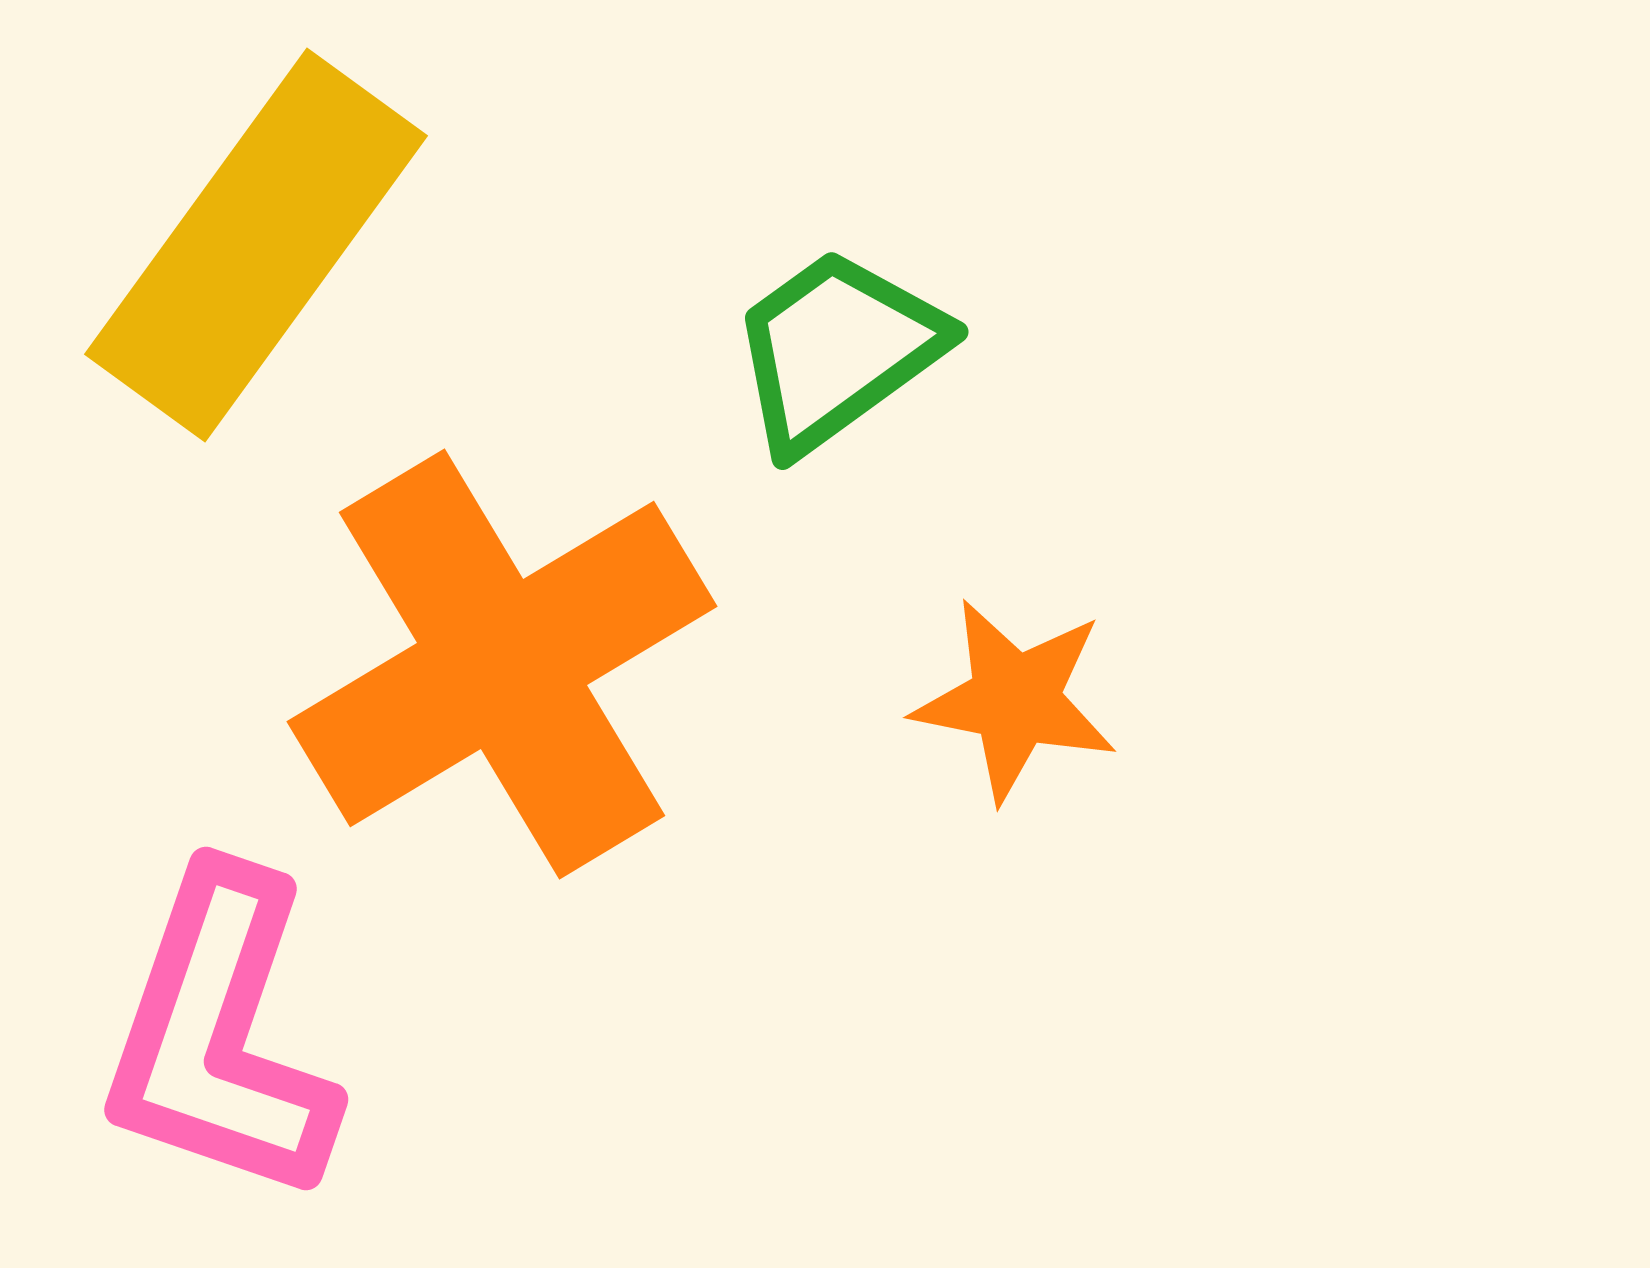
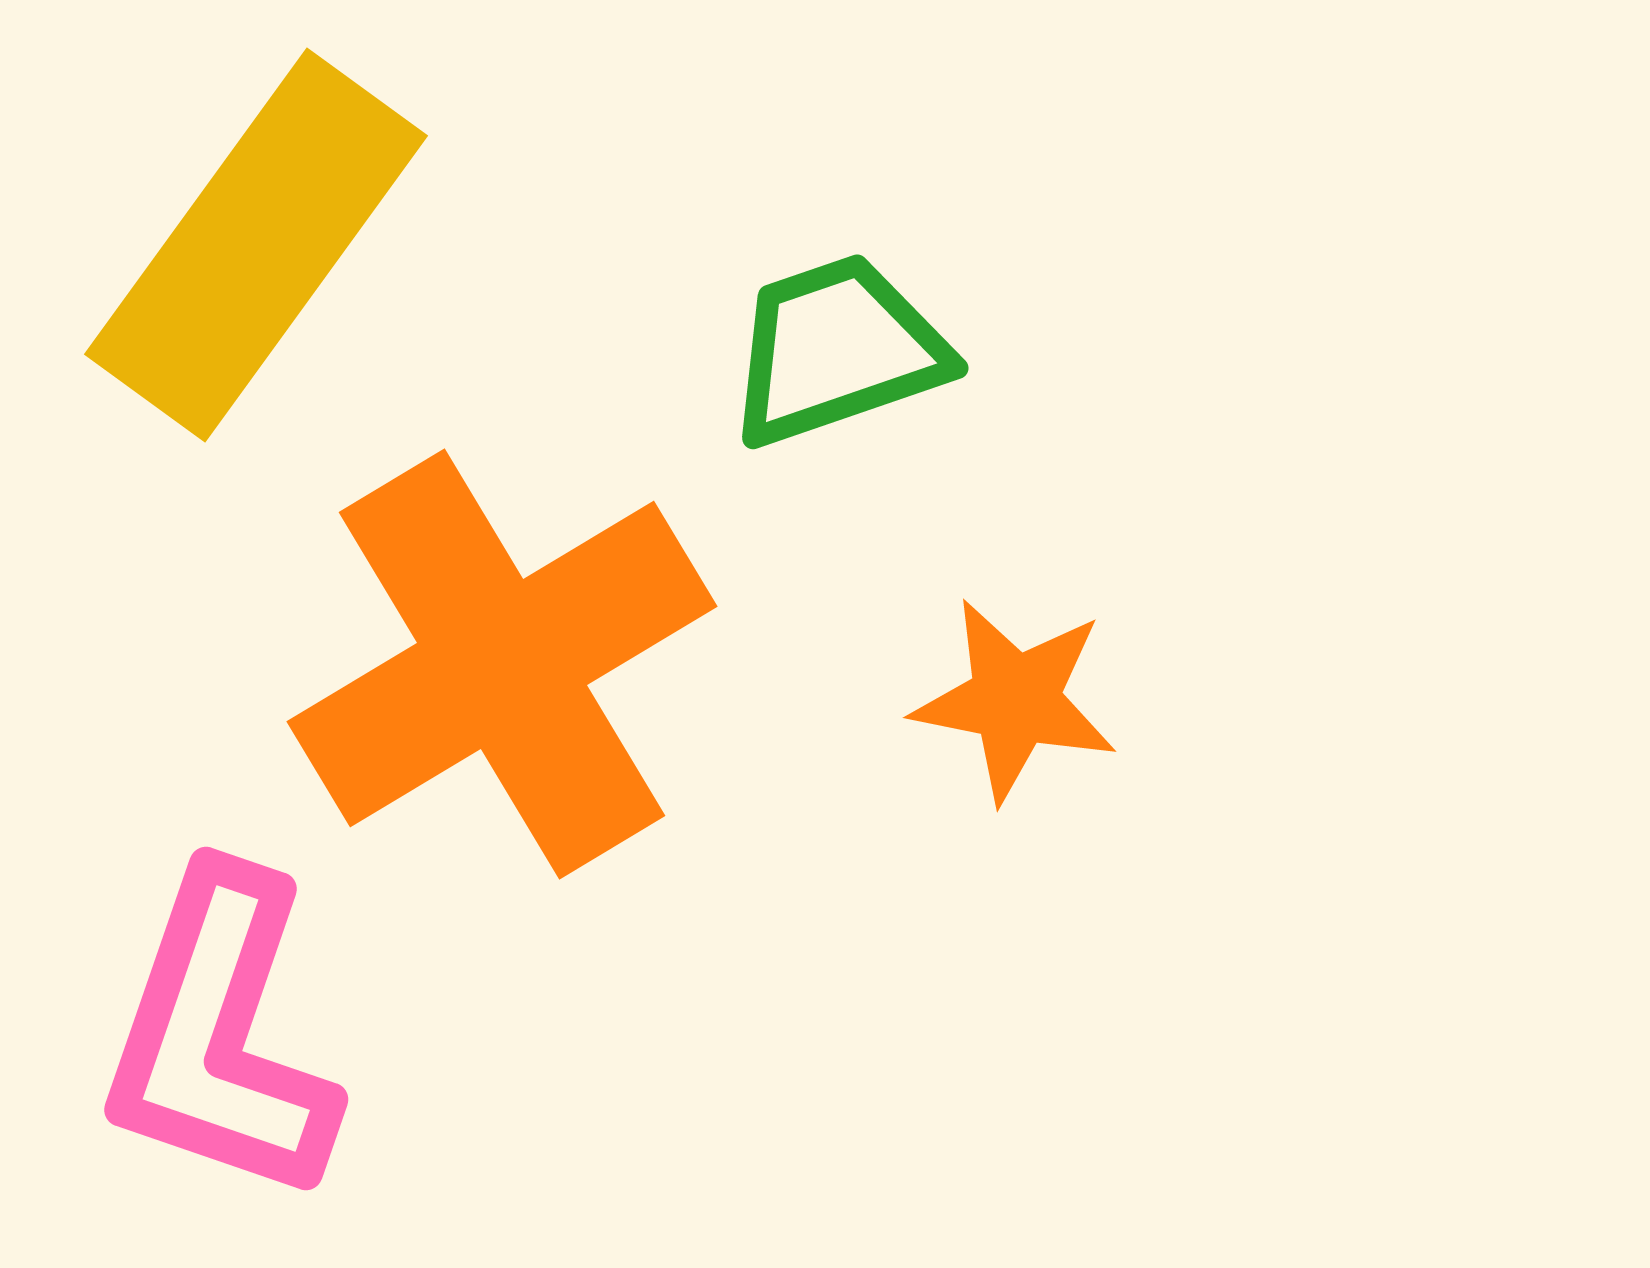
green trapezoid: rotated 17 degrees clockwise
